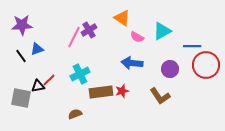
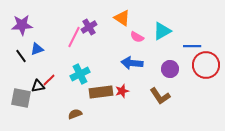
purple cross: moved 3 px up
